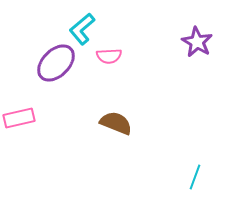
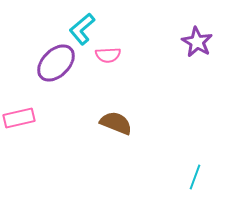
pink semicircle: moved 1 px left, 1 px up
